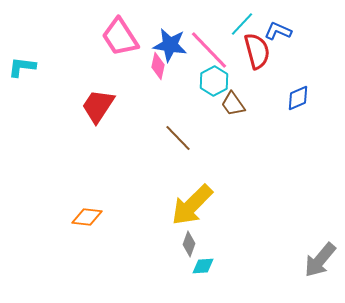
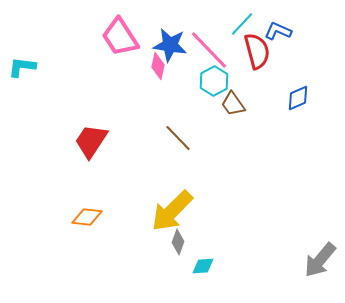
red trapezoid: moved 7 px left, 35 px down
yellow arrow: moved 20 px left, 6 px down
gray diamond: moved 11 px left, 2 px up
